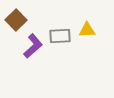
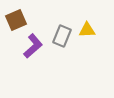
brown square: rotated 20 degrees clockwise
gray rectangle: moved 2 px right; rotated 65 degrees counterclockwise
